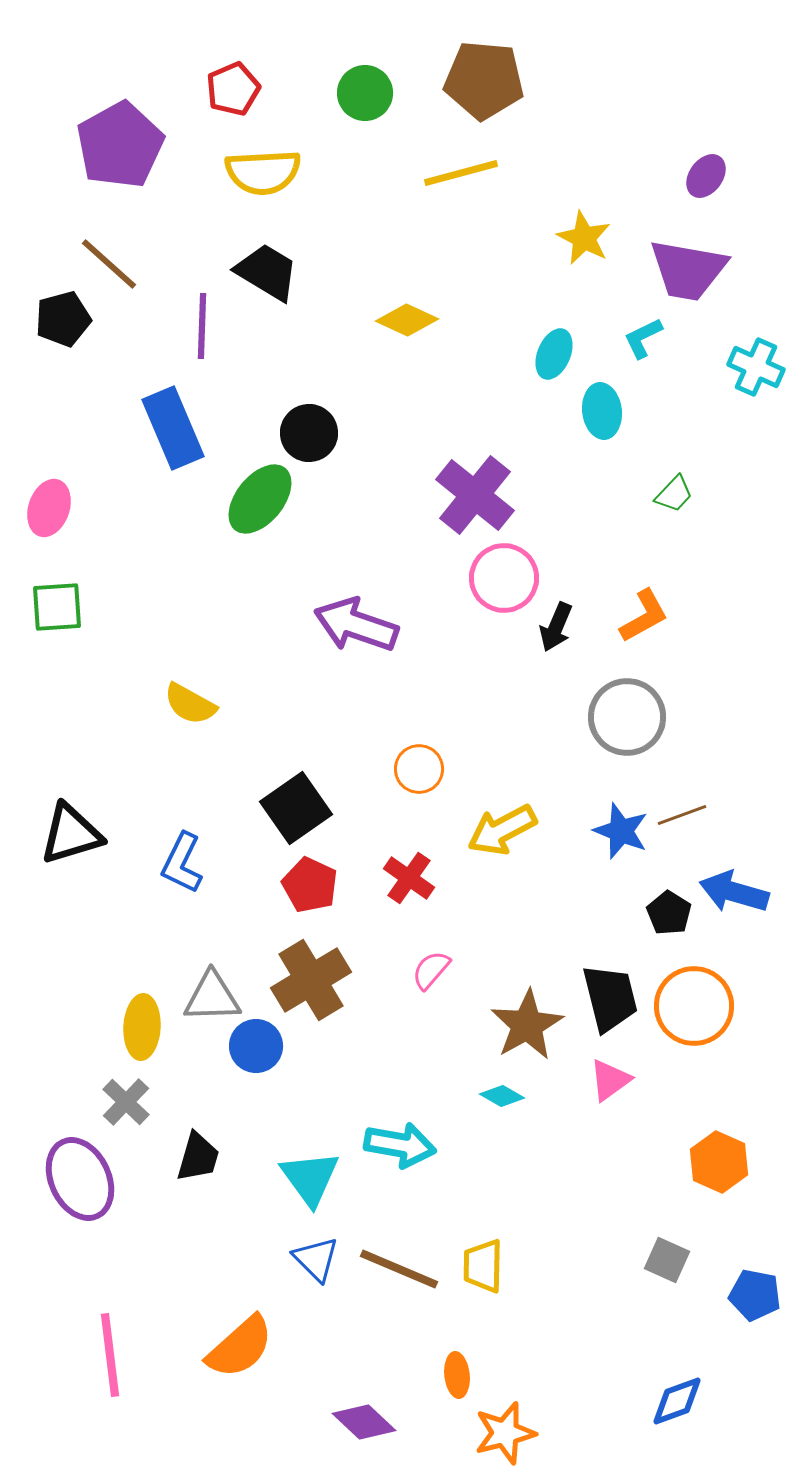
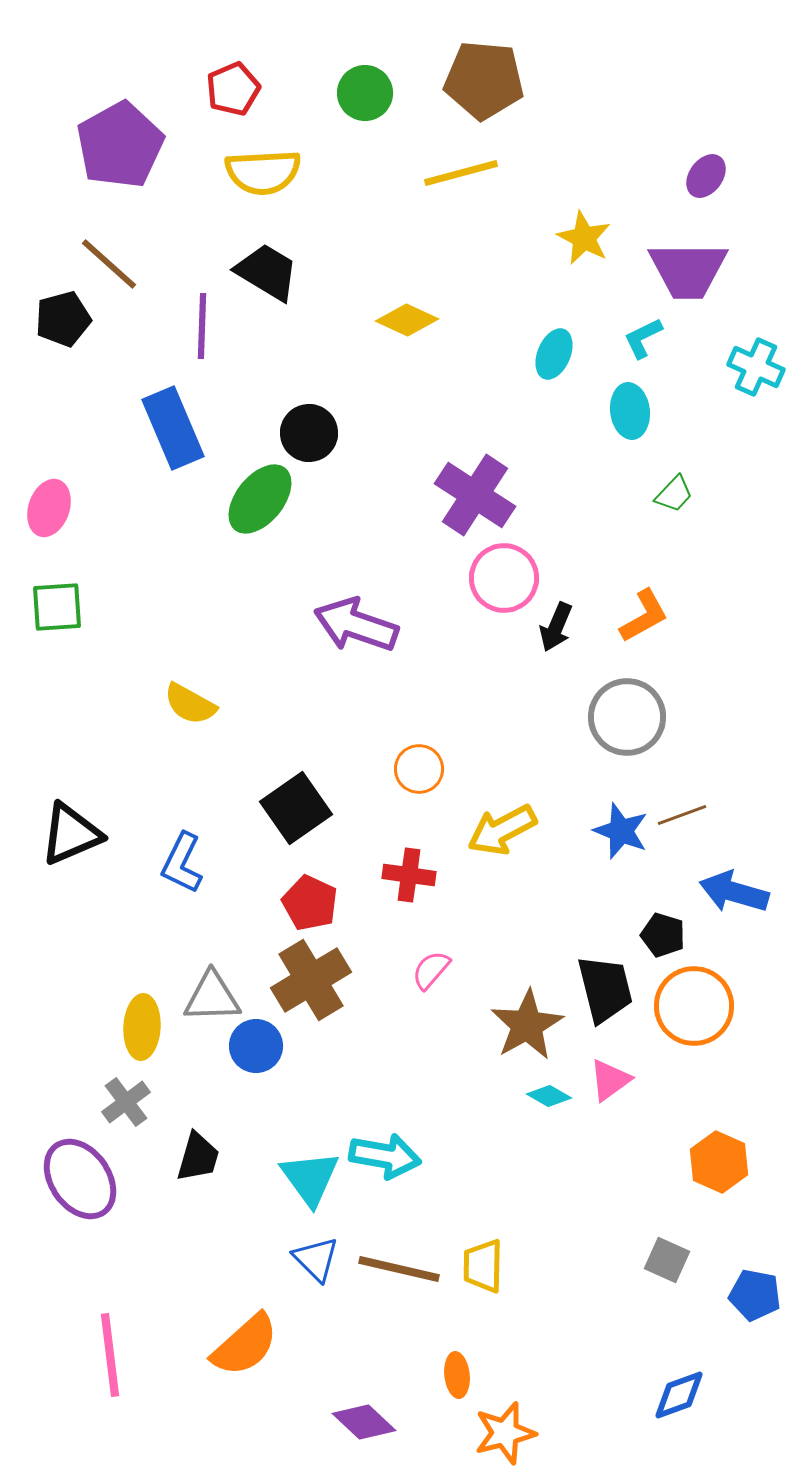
purple trapezoid at (688, 270): rotated 10 degrees counterclockwise
cyan ellipse at (602, 411): moved 28 px right
purple cross at (475, 495): rotated 6 degrees counterclockwise
black triangle at (71, 834): rotated 6 degrees counterclockwise
red cross at (409, 878): moved 3 px up; rotated 27 degrees counterclockwise
red pentagon at (310, 885): moved 18 px down
black pentagon at (669, 913): moved 6 px left, 22 px down; rotated 15 degrees counterclockwise
black trapezoid at (610, 998): moved 5 px left, 9 px up
cyan diamond at (502, 1096): moved 47 px right
gray cross at (126, 1102): rotated 9 degrees clockwise
cyan arrow at (400, 1145): moved 15 px left, 11 px down
purple ellipse at (80, 1179): rotated 10 degrees counterclockwise
brown line at (399, 1269): rotated 10 degrees counterclockwise
orange semicircle at (240, 1347): moved 5 px right, 2 px up
blue diamond at (677, 1401): moved 2 px right, 6 px up
